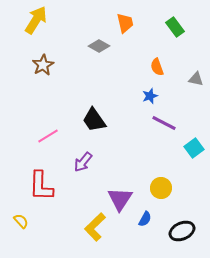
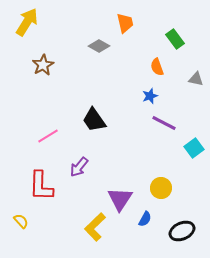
yellow arrow: moved 9 px left, 2 px down
green rectangle: moved 12 px down
purple arrow: moved 4 px left, 5 px down
